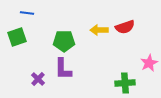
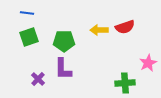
green square: moved 12 px right
pink star: moved 1 px left
